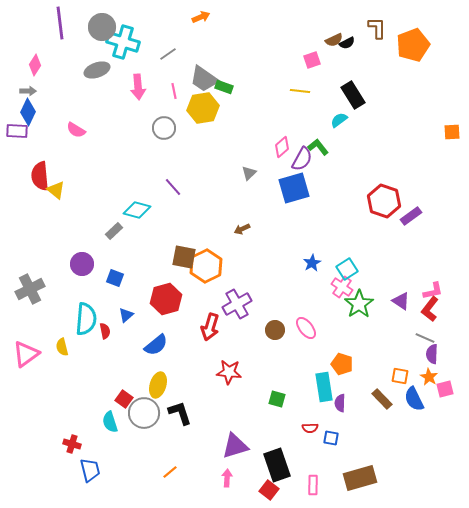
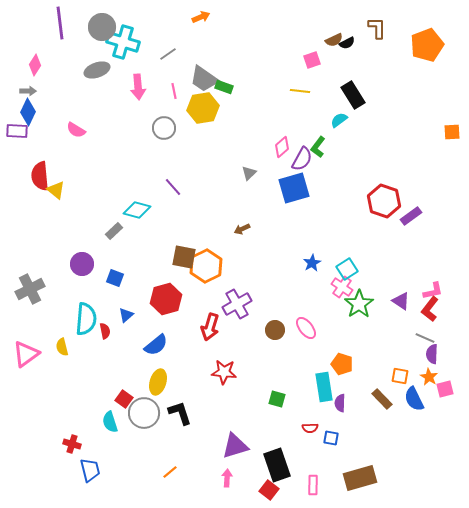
orange pentagon at (413, 45): moved 14 px right
green L-shape at (318, 147): rotated 105 degrees counterclockwise
red star at (229, 372): moved 5 px left
yellow ellipse at (158, 385): moved 3 px up
